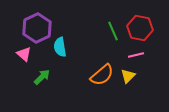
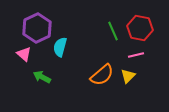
cyan semicircle: rotated 24 degrees clockwise
green arrow: rotated 108 degrees counterclockwise
